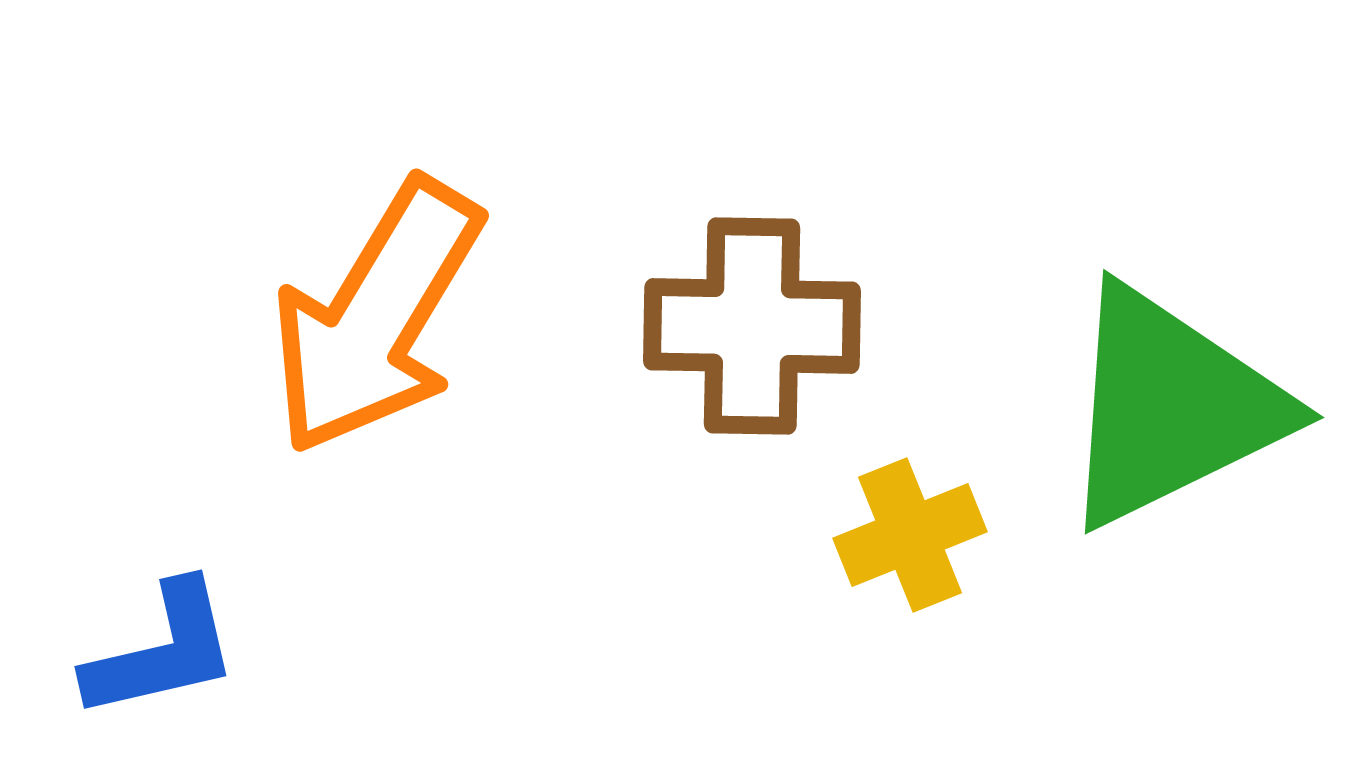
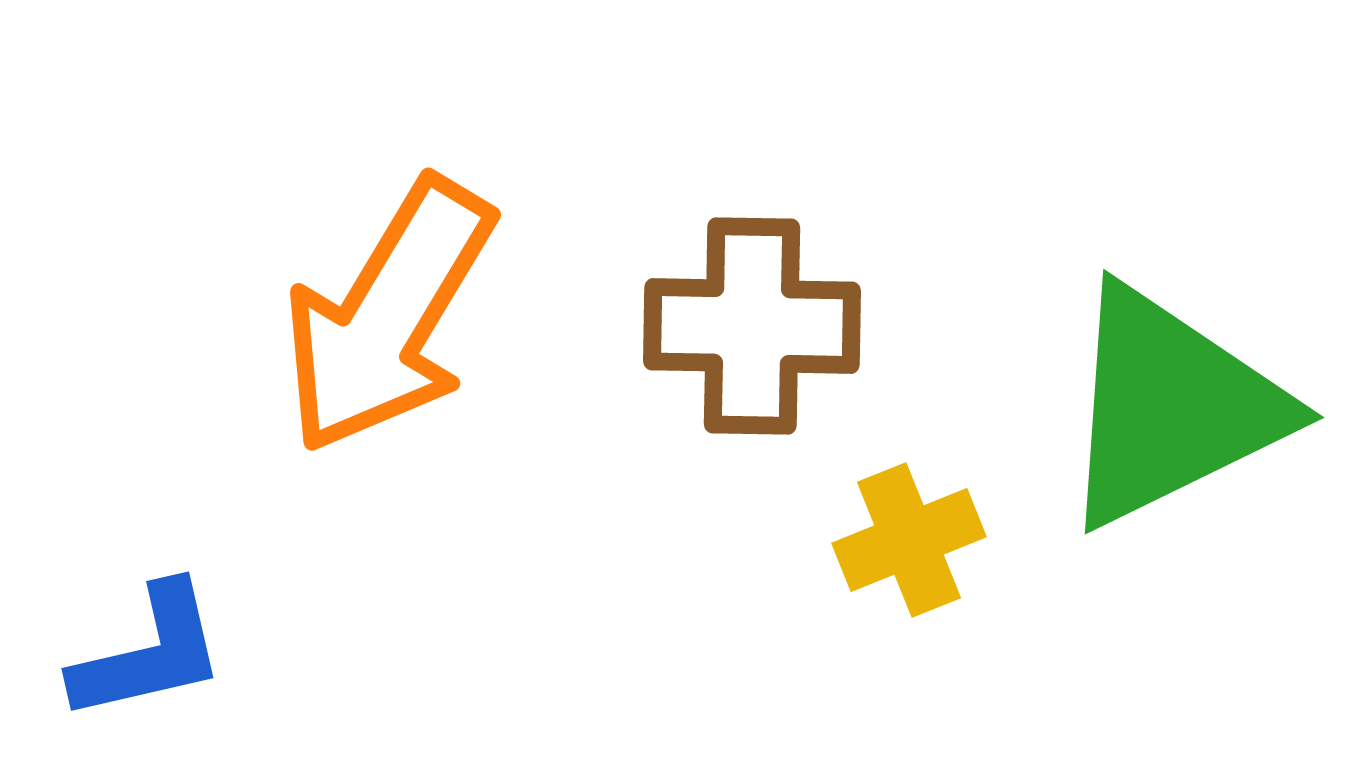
orange arrow: moved 12 px right, 1 px up
yellow cross: moved 1 px left, 5 px down
blue L-shape: moved 13 px left, 2 px down
